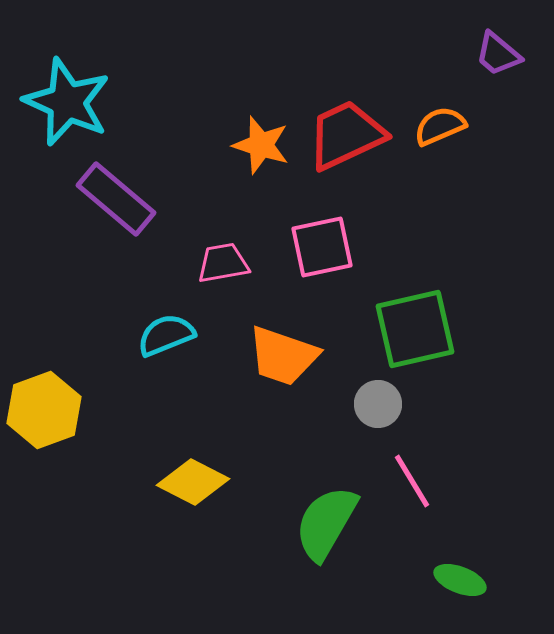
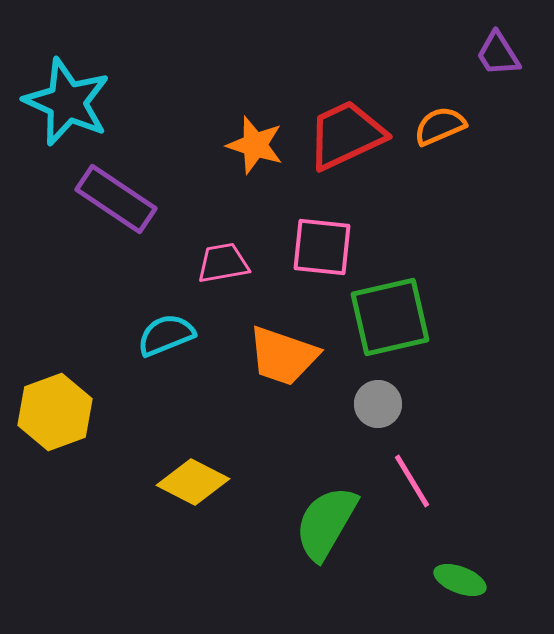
purple trapezoid: rotated 18 degrees clockwise
orange star: moved 6 px left
purple rectangle: rotated 6 degrees counterclockwise
pink square: rotated 18 degrees clockwise
green square: moved 25 px left, 12 px up
yellow hexagon: moved 11 px right, 2 px down
